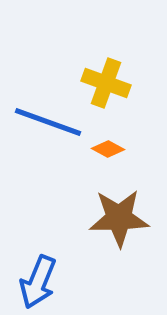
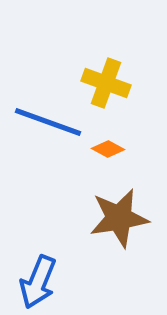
brown star: rotated 8 degrees counterclockwise
